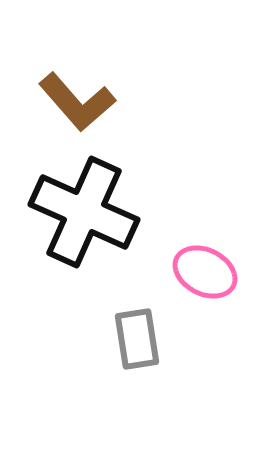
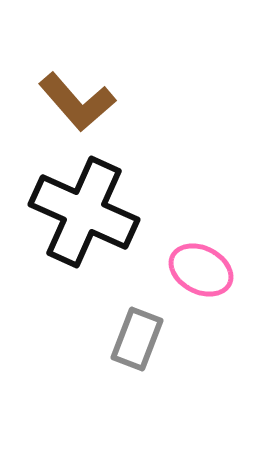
pink ellipse: moved 4 px left, 2 px up
gray rectangle: rotated 30 degrees clockwise
